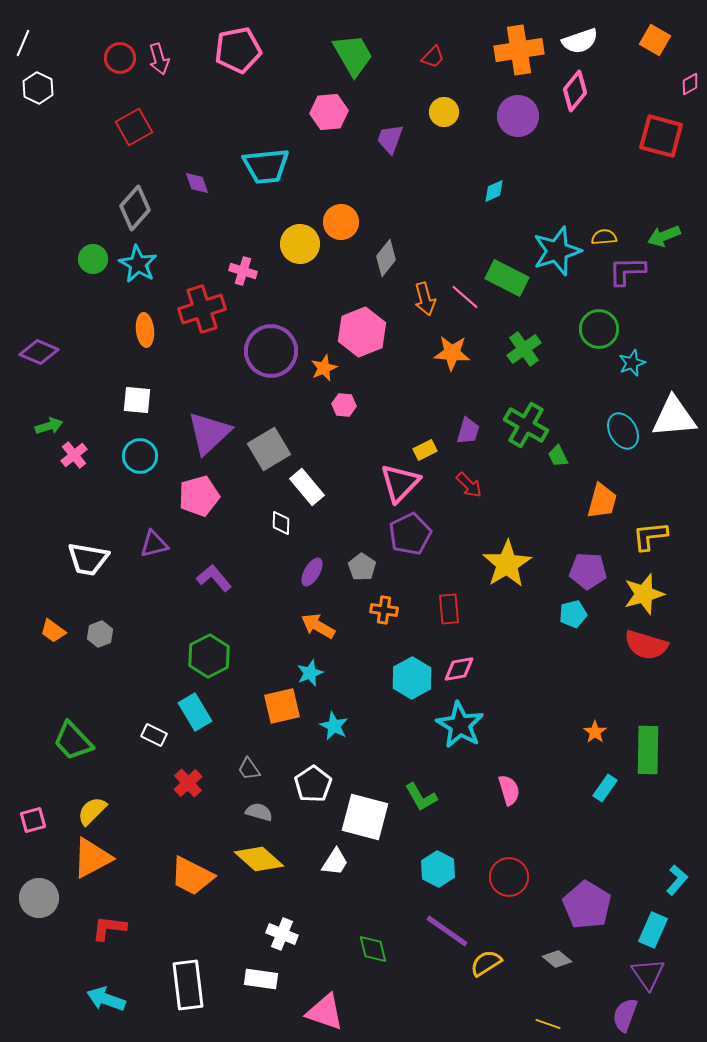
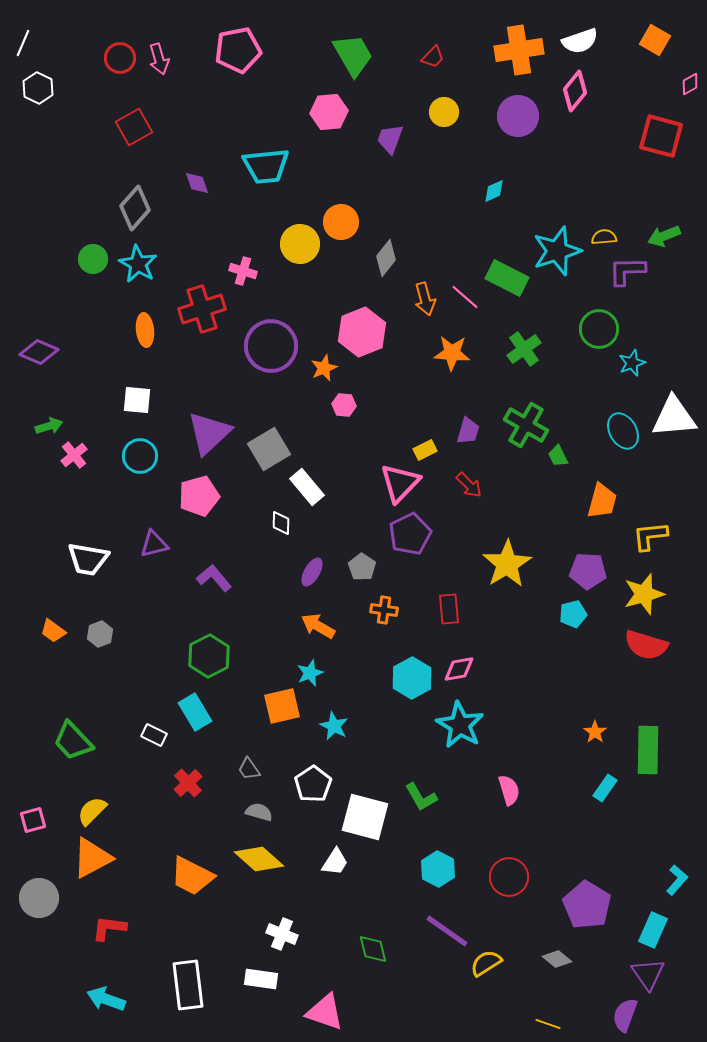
purple circle at (271, 351): moved 5 px up
